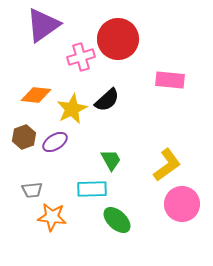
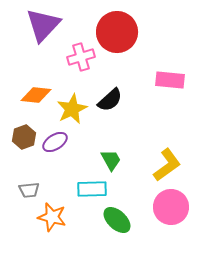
purple triangle: rotated 12 degrees counterclockwise
red circle: moved 1 px left, 7 px up
black semicircle: moved 3 px right
gray trapezoid: moved 3 px left
pink circle: moved 11 px left, 3 px down
orange star: rotated 8 degrees clockwise
